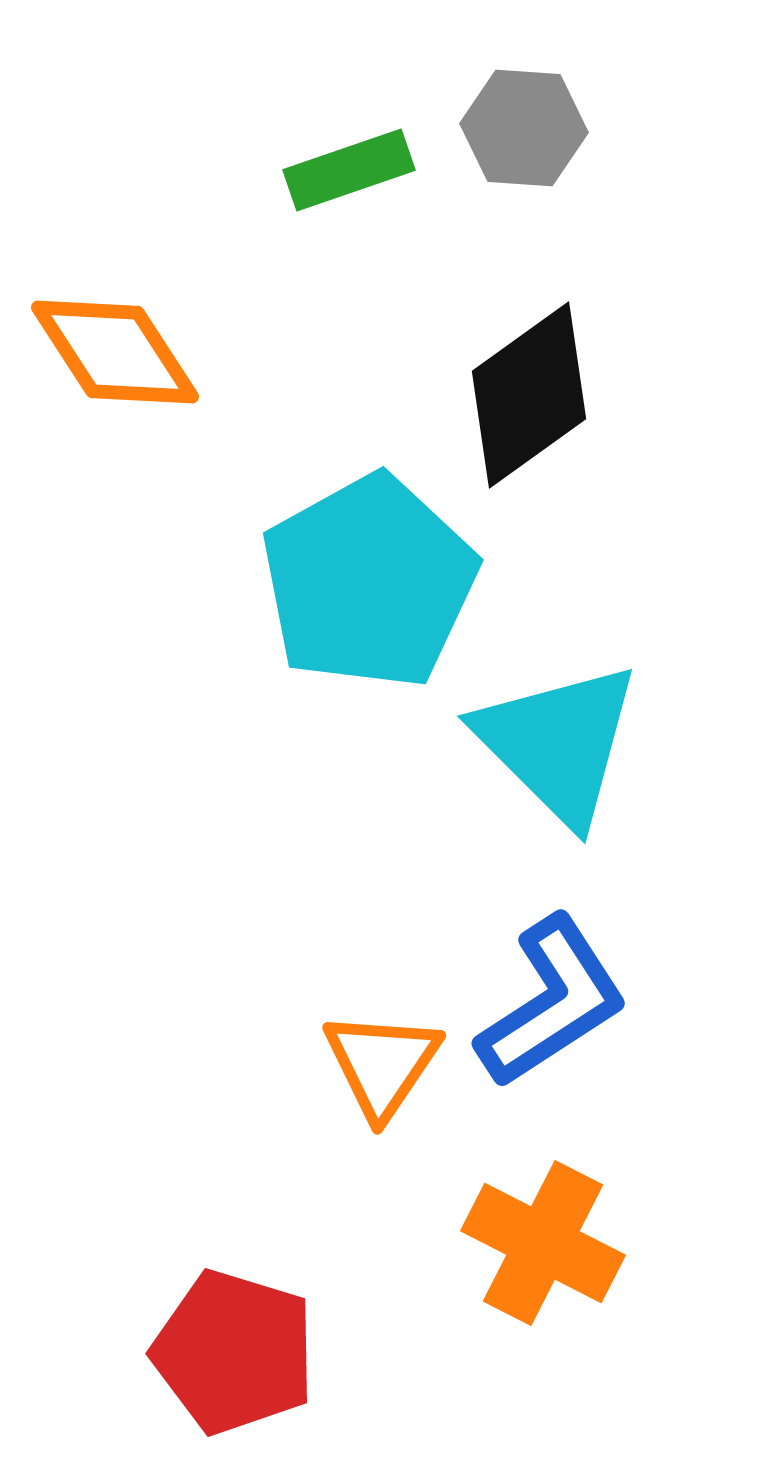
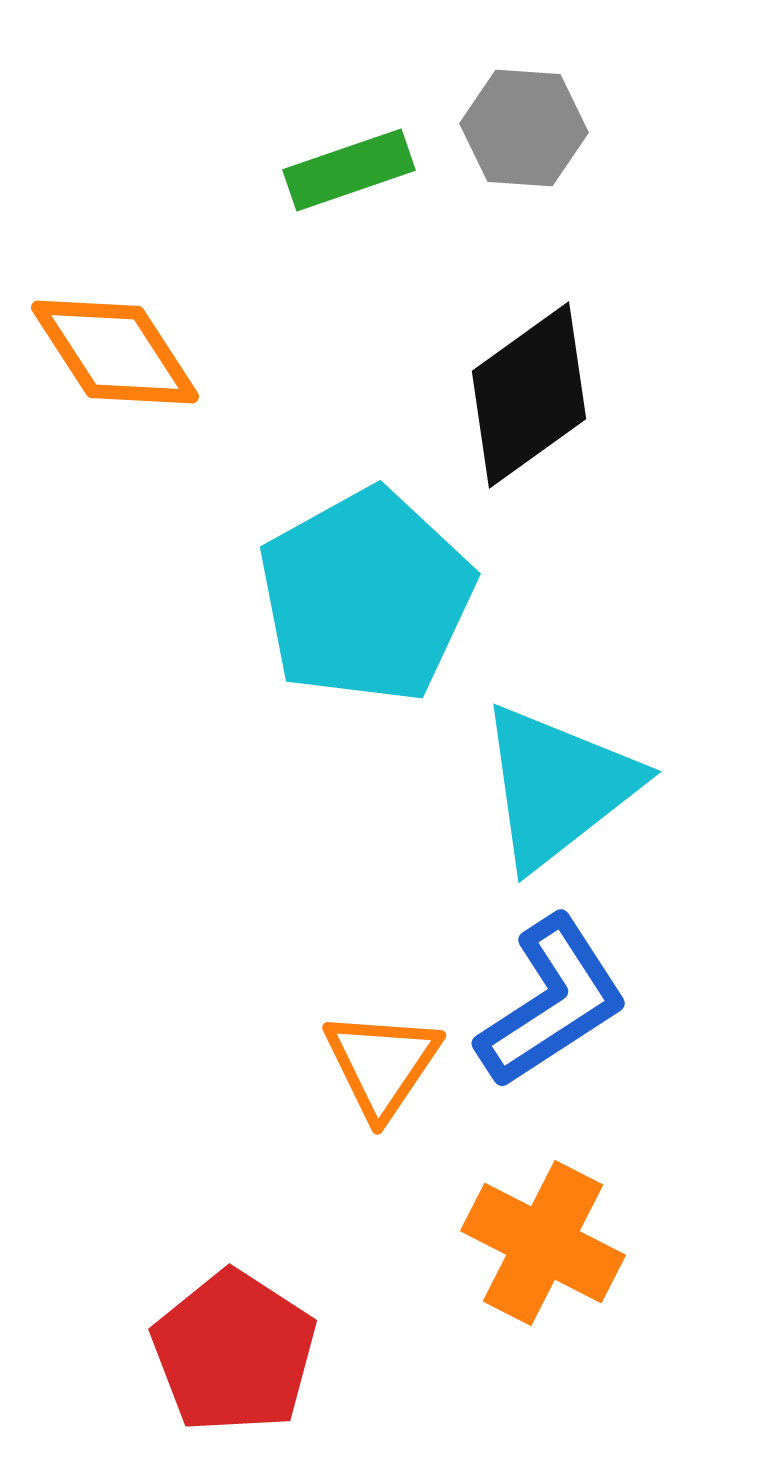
cyan pentagon: moved 3 px left, 14 px down
cyan triangle: moved 43 px down; rotated 37 degrees clockwise
red pentagon: rotated 16 degrees clockwise
